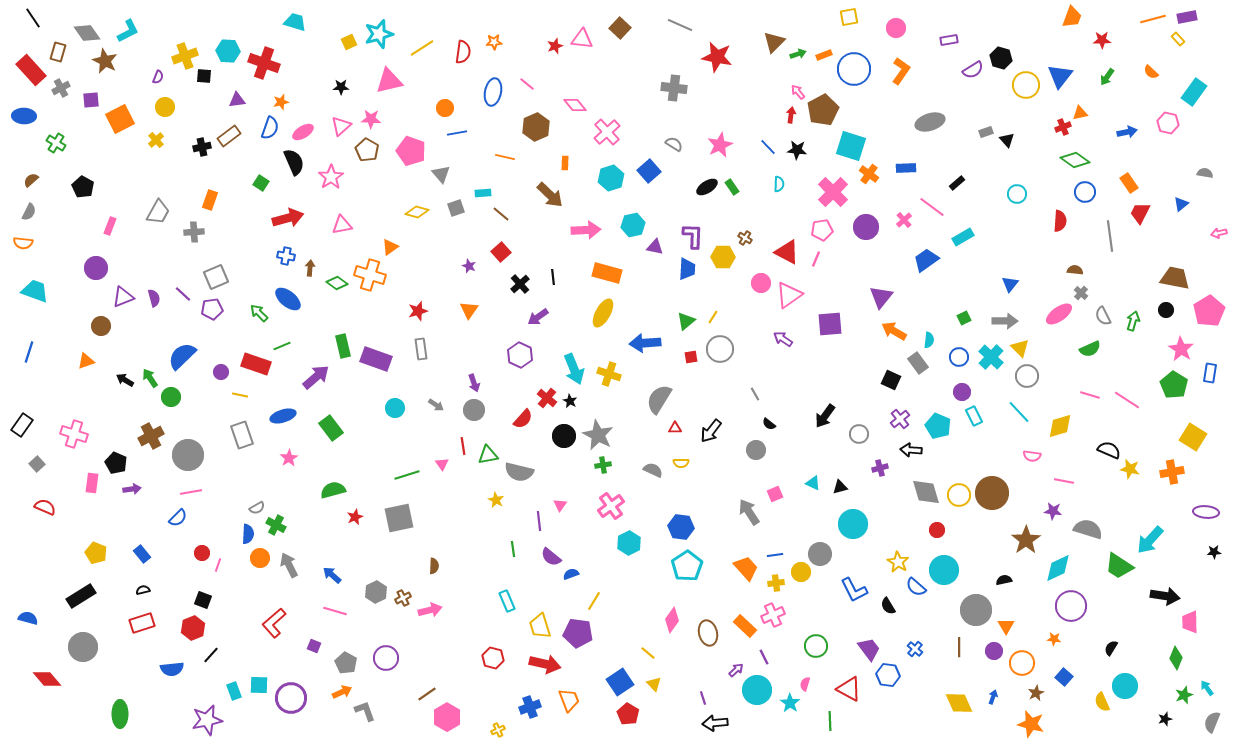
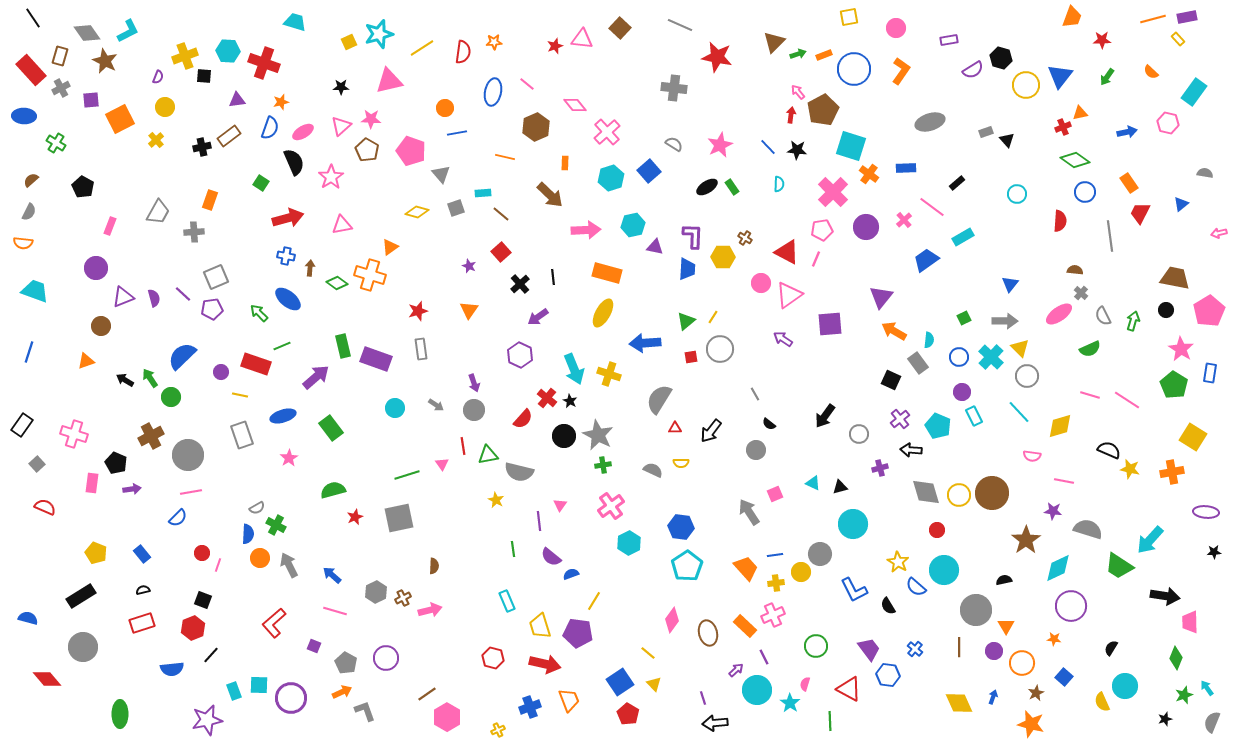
brown rectangle at (58, 52): moved 2 px right, 4 px down
